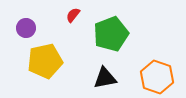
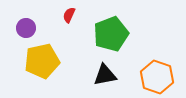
red semicircle: moved 4 px left; rotated 14 degrees counterclockwise
yellow pentagon: moved 3 px left
black triangle: moved 3 px up
